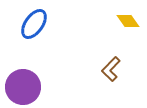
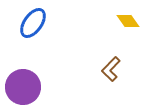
blue ellipse: moved 1 px left, 1 px up
